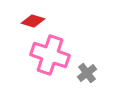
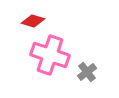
gray cross: moved 1 px up
